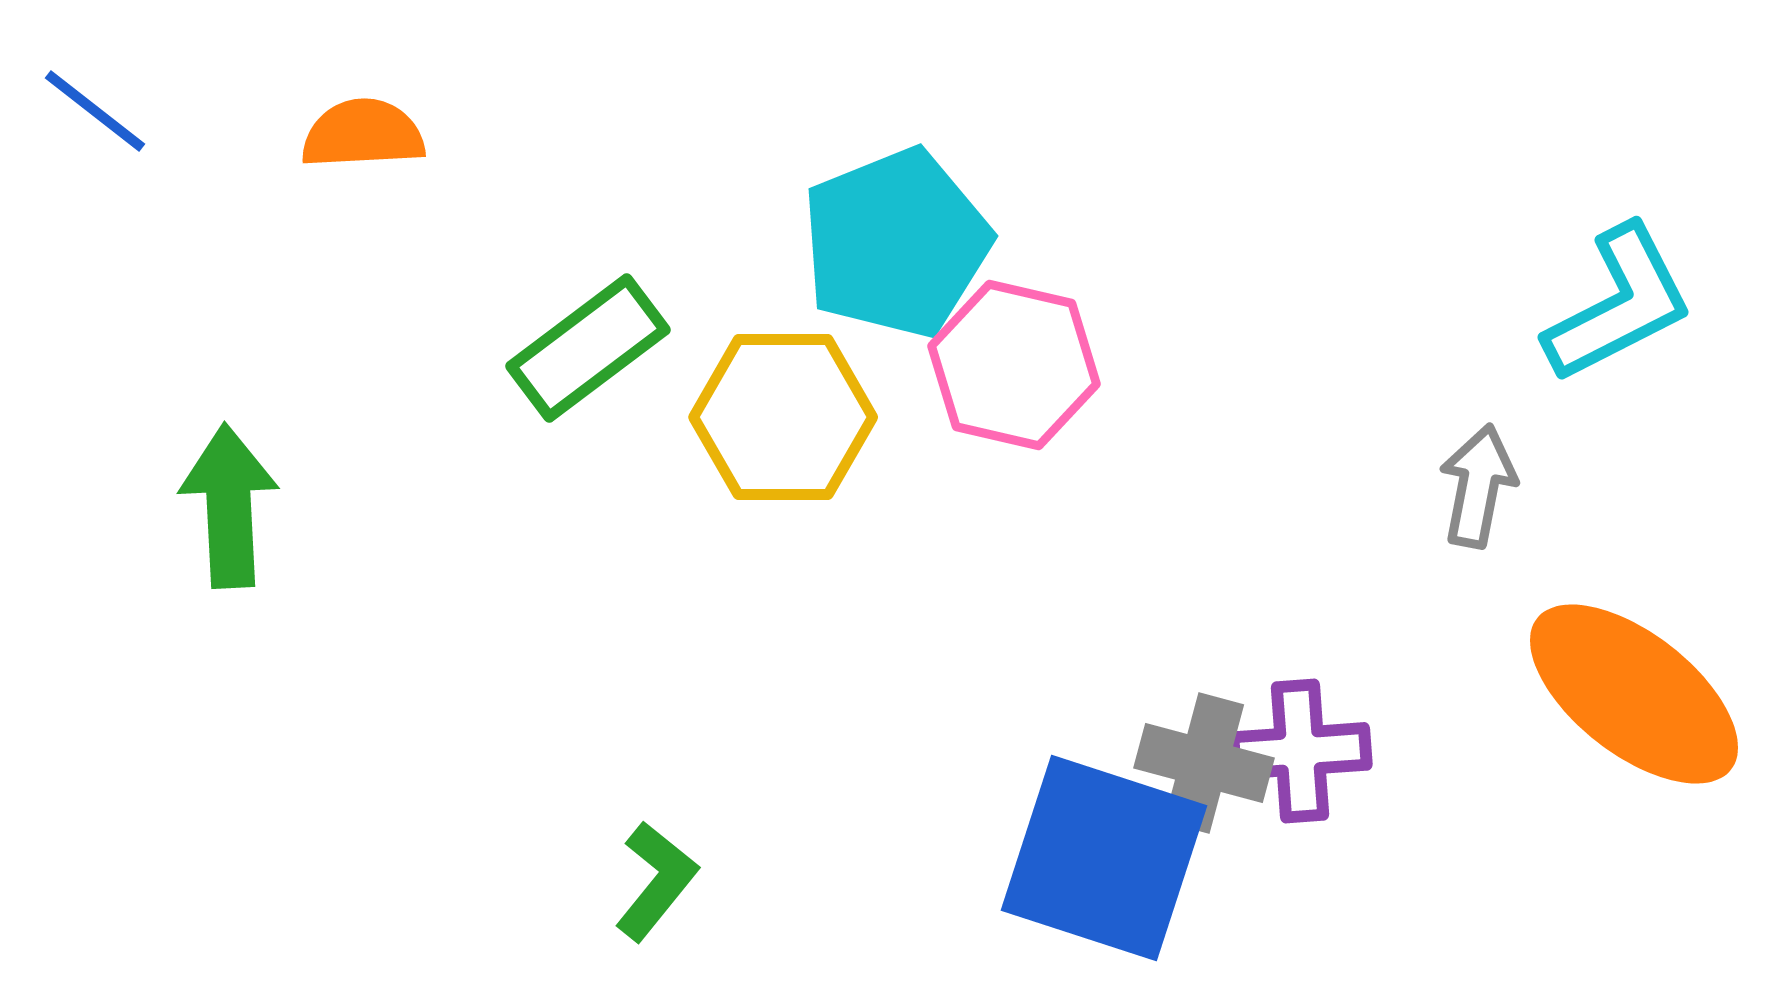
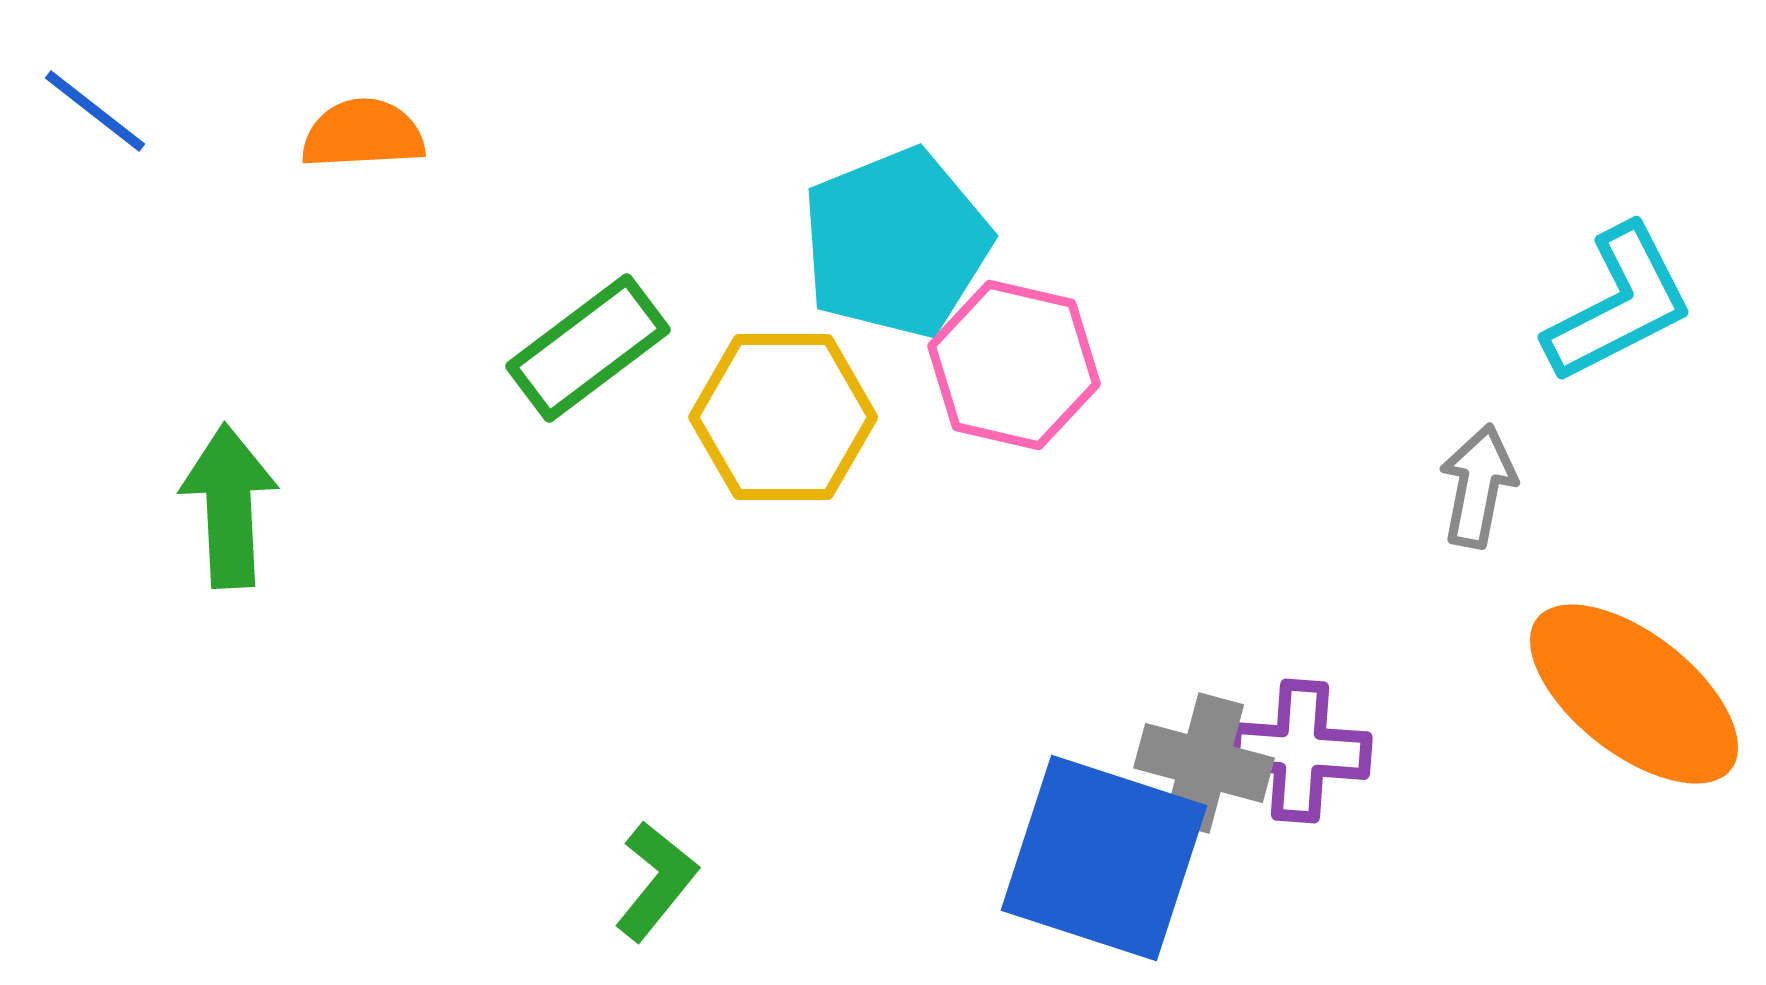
purple cross: rotated 8 degrees clockwise
